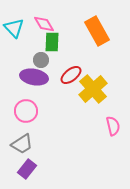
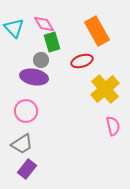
green rectangle: rotated 18 degrees counterclockwise
red ellipse: moved 11 px right, 14 px up; rotated 20 degrees clockwise
yellow cross: moved 12 px right
